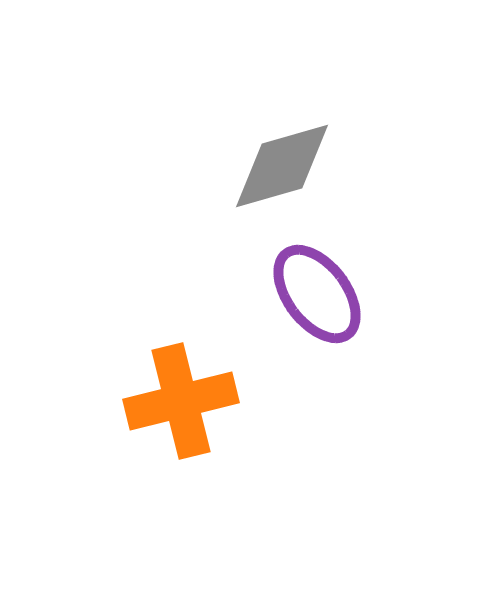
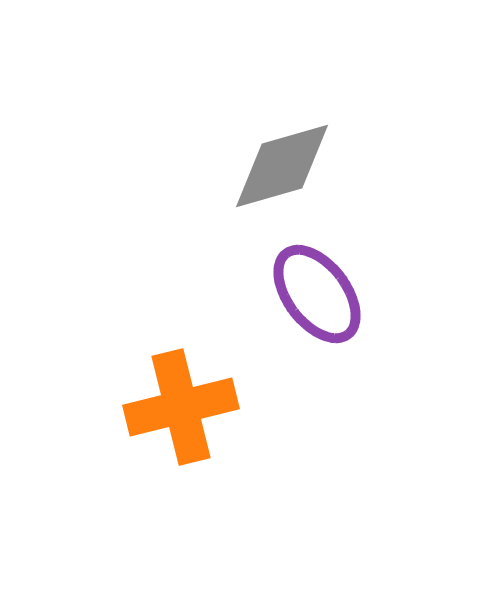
orange cross: moved 6 px down
